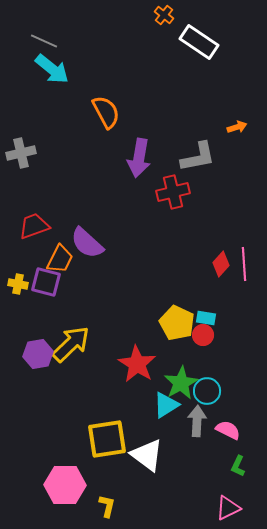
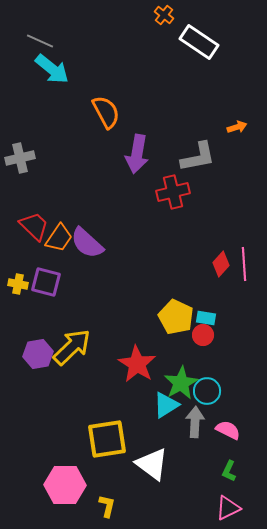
gray line: moved 4 px left
gray cross: moved 1 px left, 5 px down
purple arrow: moved 2 px left, 4 px up
red trapezoid: rotated 64 degrees clockwise
orange trapezoid: moved 1 px left, 21 px up; rotated 8 degrees clockwise
yellow pentagon: moved 1 px left, 6 px up
yellow arrow: moved 1 px right, 3 px down
gray arrow: moved 2 px left, 1 px down
white triangle: moved 5 px right, 9 px down
green L-shape: moved 9 px left, 5 px down
